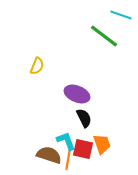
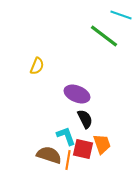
black semicircle: moved 1 px right, 1 px down
cyan L-shape: moved 5 px up
